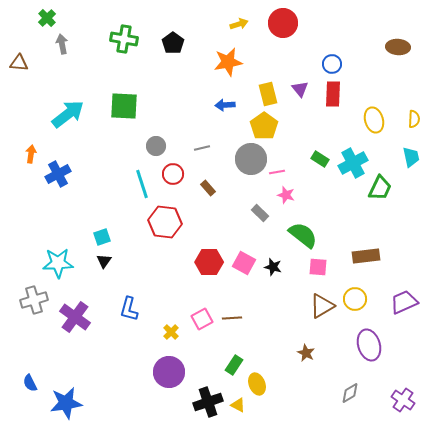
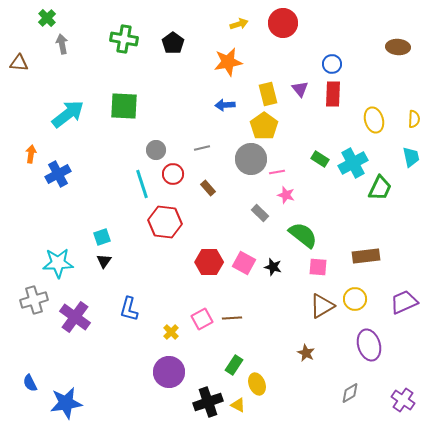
gray circle at (156, 146): moved 4 px down
